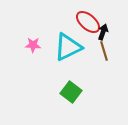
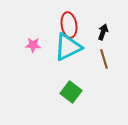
red ellipse: moved 19 px left, 3 px down; rotated 40 degrees clockwise
brown line: moved 8 px down
